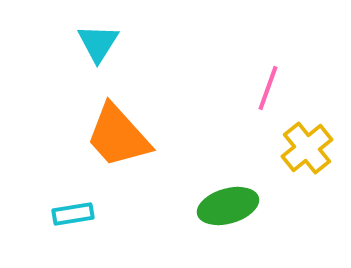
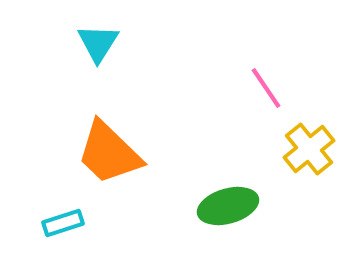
pink line: moved 2 px left; rotated 54 degrees counterclockwise
orange trapezoid: moved 9 px left, 17 px down; rotated 4 degrees counterclockwise
yellow cross: moved 2 px right, 1 px down
cyan rectangle: moved 10 px left, 9 px down; rotated 9 degrees counterclockwise
